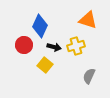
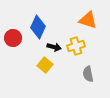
blue diamond: moved 2 px left, 1 px down
red circle: moved 11 px left, 7 px up
gray semicircle: moved 1 px left, 2 px up; rotated 35 degrees counterclockwise
